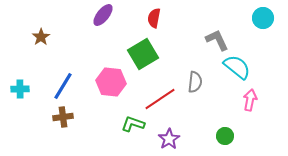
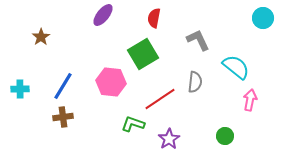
gray L-shape: moved 19 px left
cyan semicircle: moved 1 px left
